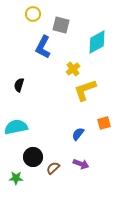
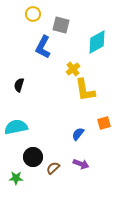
yellow L-shape: rotated 80 degrees counterclockwise
